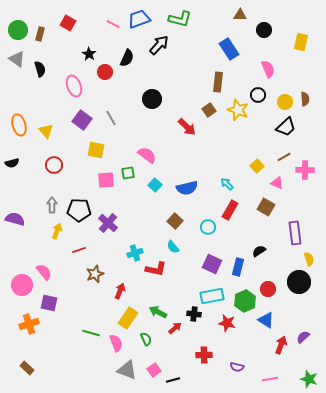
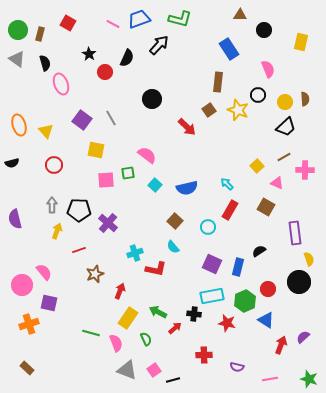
black semicircle at (40, 69): moved 5 px right, 6 px up
pink ellipse at (74, 86): moved 13 px left, 2 px up
purple semicircle at (15, 219): rotated 120 degrees counterclockwise
